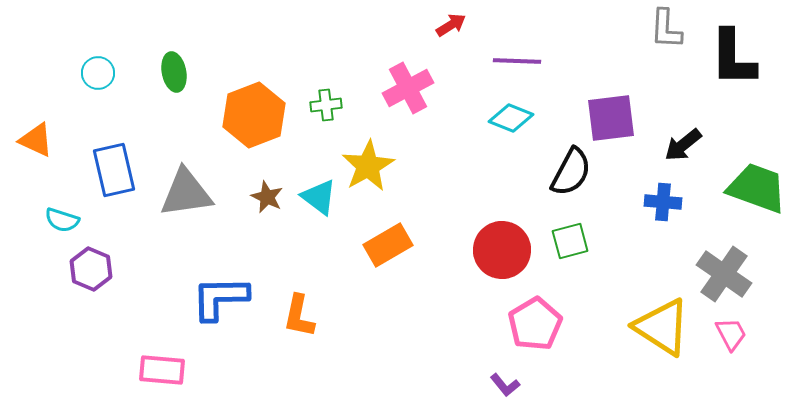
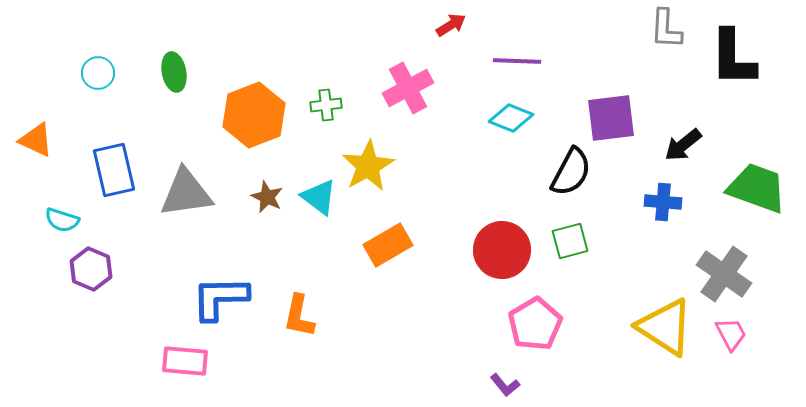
yellow triangle: moved 3 px right
pink rectangle: moved 23 px right, 9 px up
